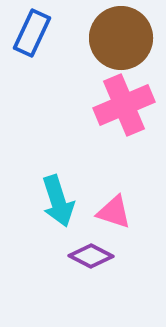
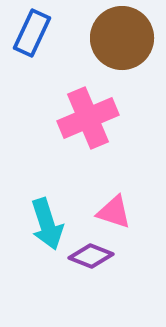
brown circle: moved 1 px right
pink cross: moved 36 px left, 13 px down
cyan arrow: moved 11 px left, 23 px down
purple diamond: rotated 6 degrees counterclockwise
